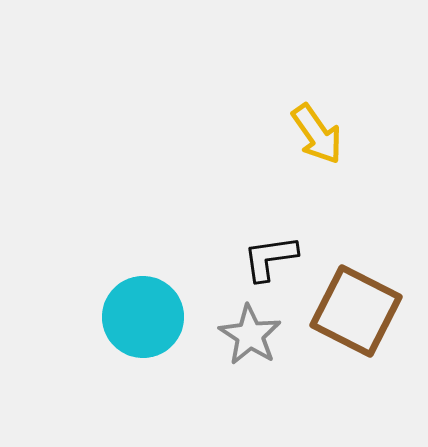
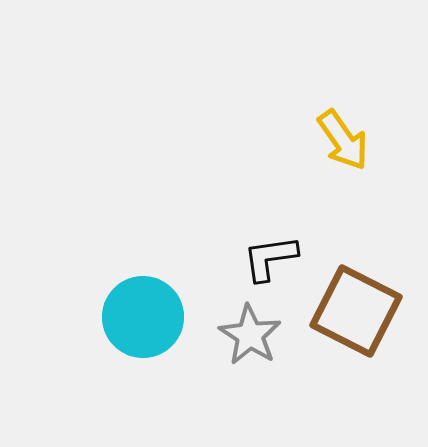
yellow arrow: moved 26 px right, 6 px down
